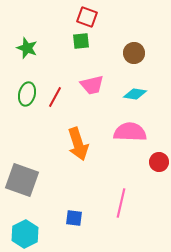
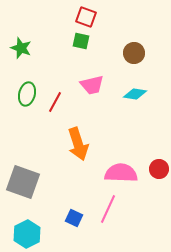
red square: moved 1 px left
green square: rotated 18 degrees clockwise
green star: moved 6 px left
red line: moved 5 px down
pink semicircle: moved 9 px left, 41 px down
red circle: moved 7 px down
gray square: moved 1 px right, 2 px down
pink line: moved 13 px left, 6 px down; rotated 12 degrees clockwise
blue square: rotated 18 degrees clockwise
cyan hexagon: moved 2 px right
